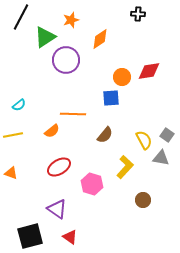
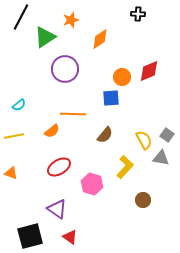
purple circle: moved 1 px left, 9 px down
red diamond: rotated 15 degrees counterclockwise
yellow line: moved 1 px right, 1 px down
